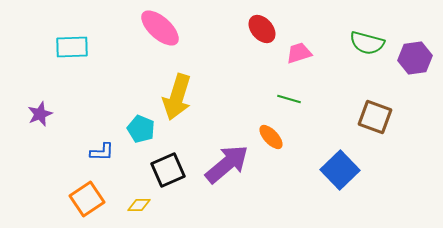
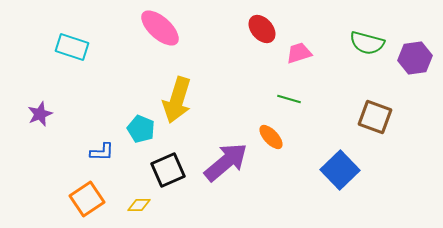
cyan rectangle: rotated 20 degrees clockwise
yellow arrow: moved 3 px down
purple arrow: moved 1 px left, 2 px up
